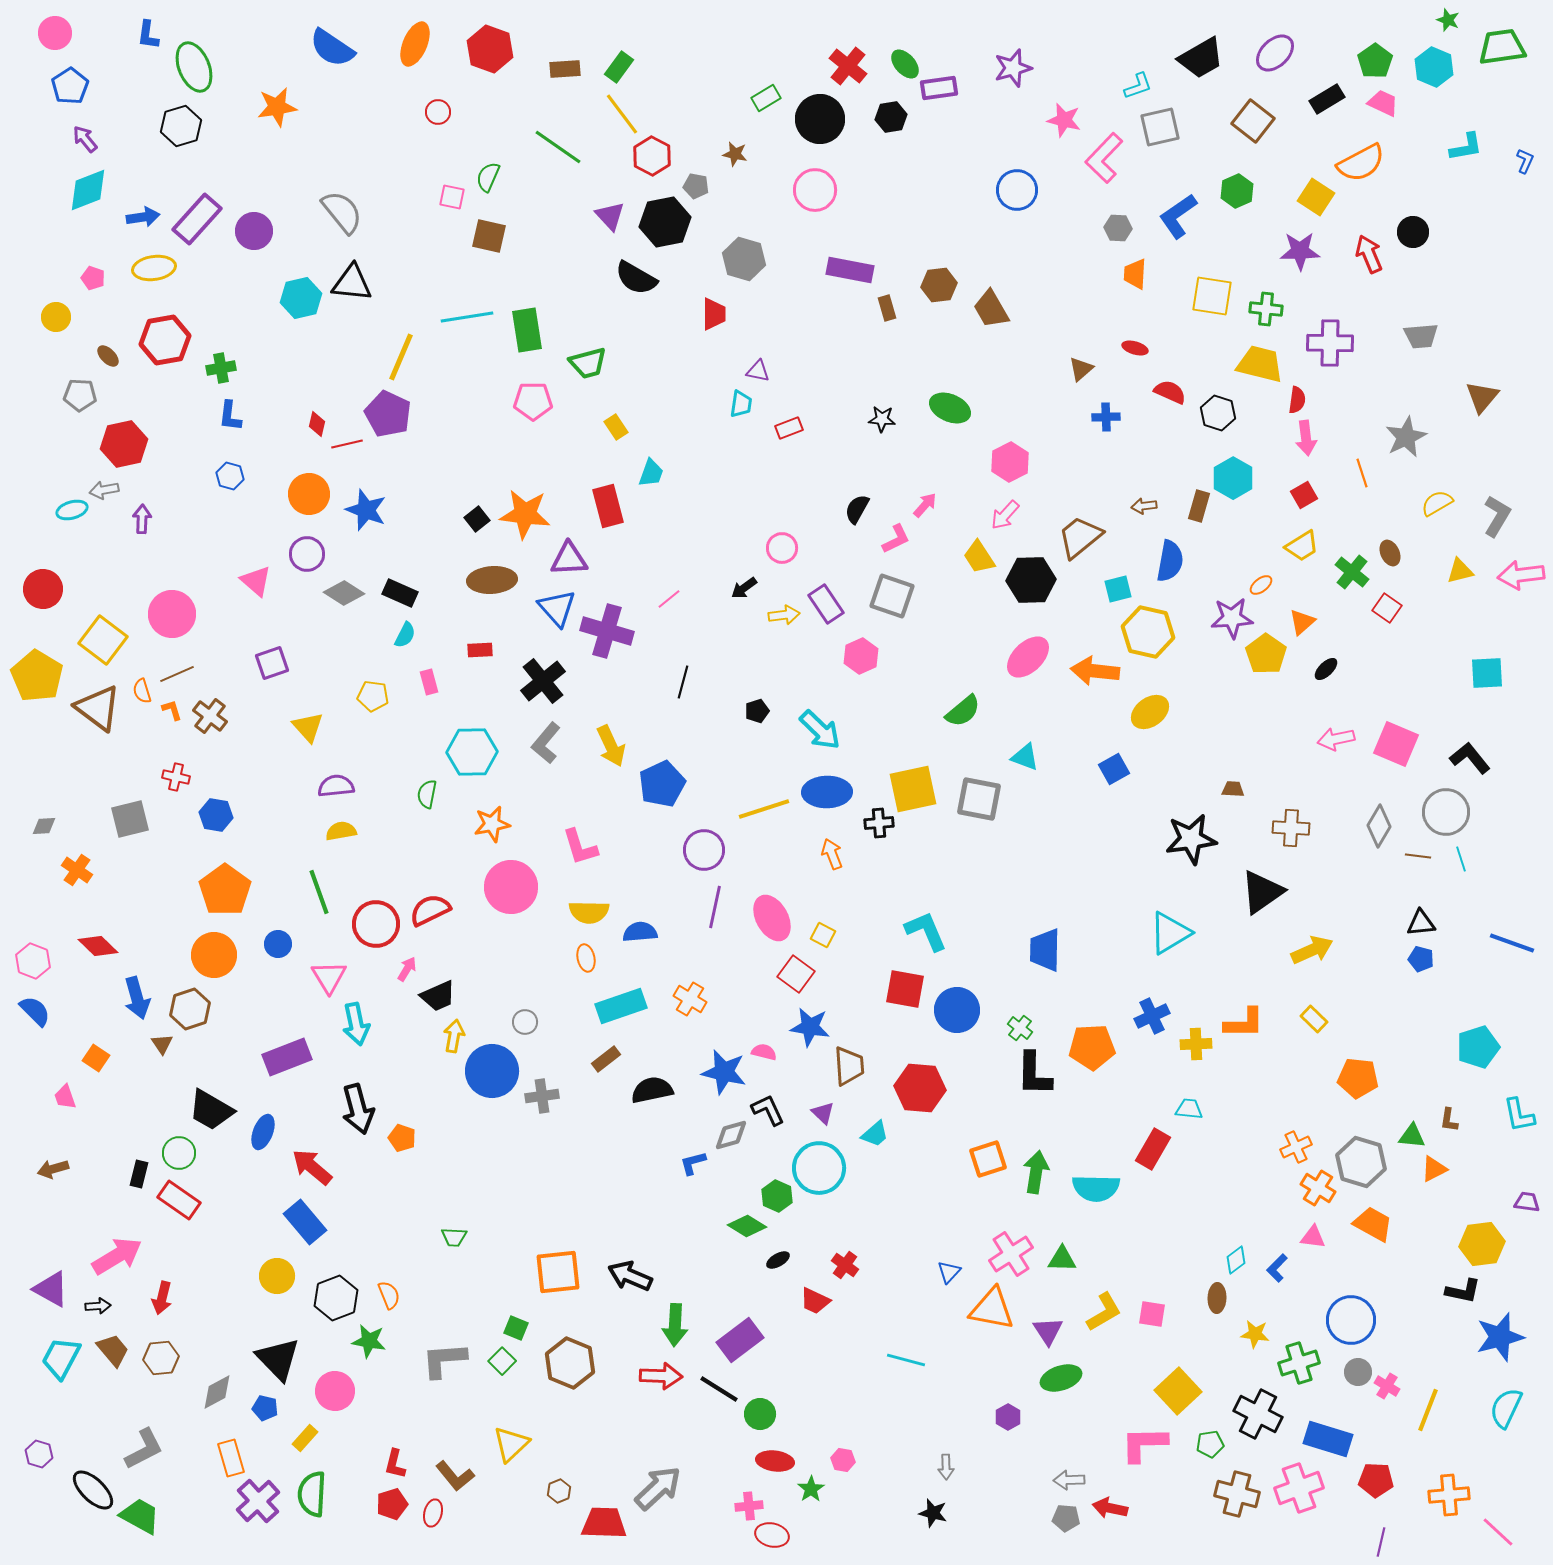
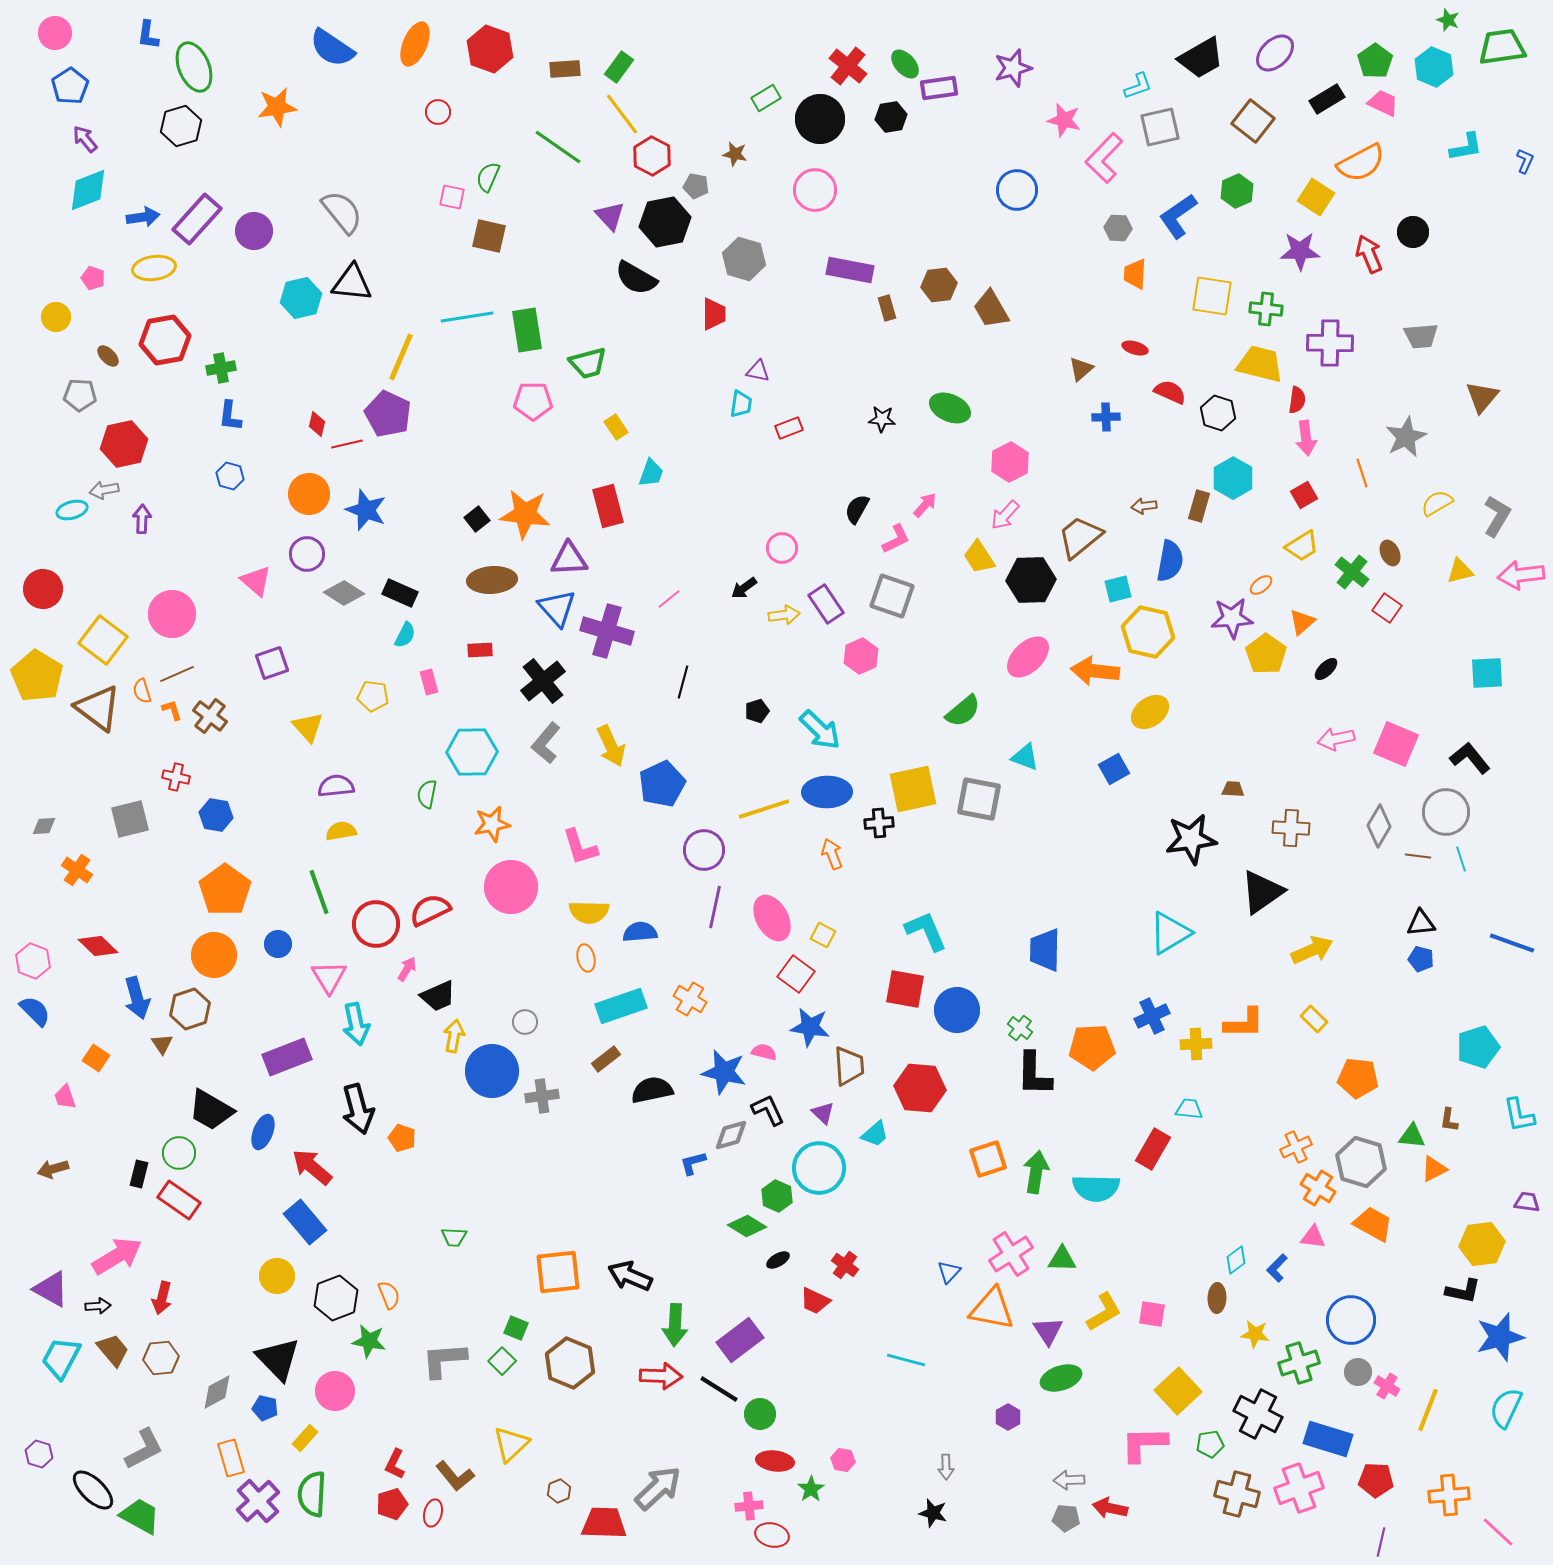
red L-shape at (395, 1464): rotated 12 degrees clockwise
